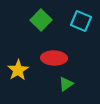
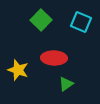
cyan square: moved 1 px down
yellow star: rotated 20 degrees counterclockwise
